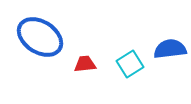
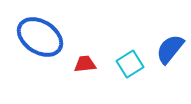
blue semicircle: rotated 44 degrees counterclockwise
